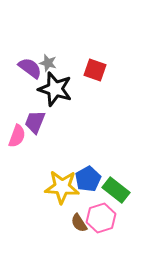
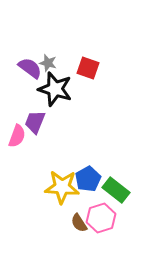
red square: moved 7 px left, 2 px up
